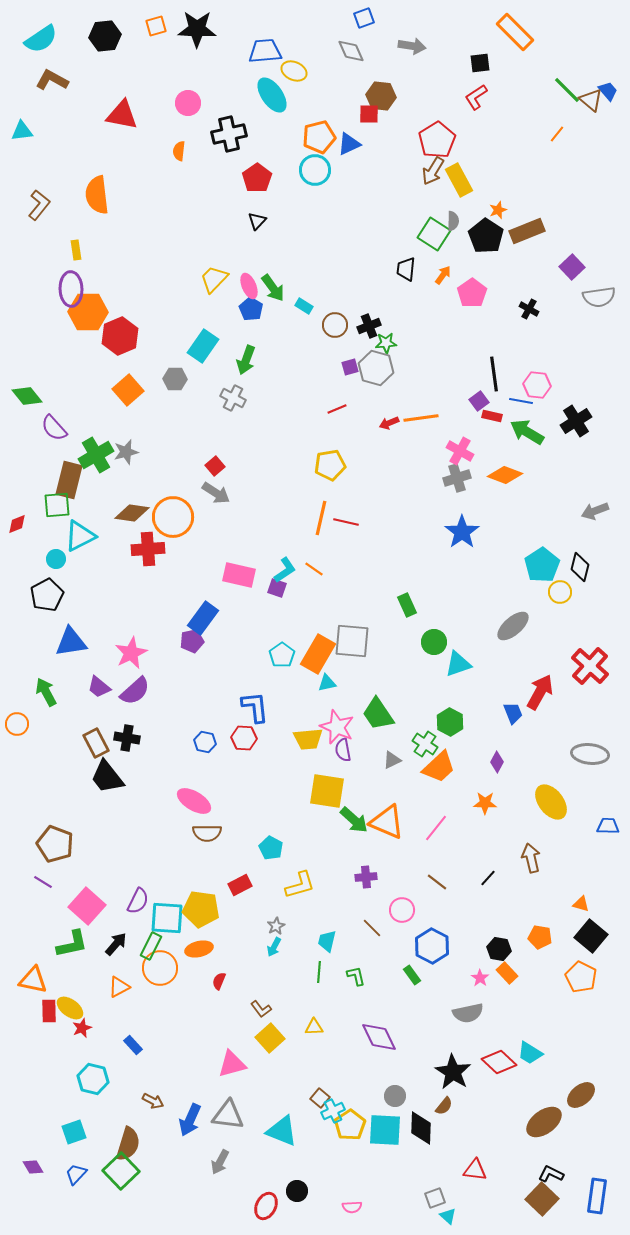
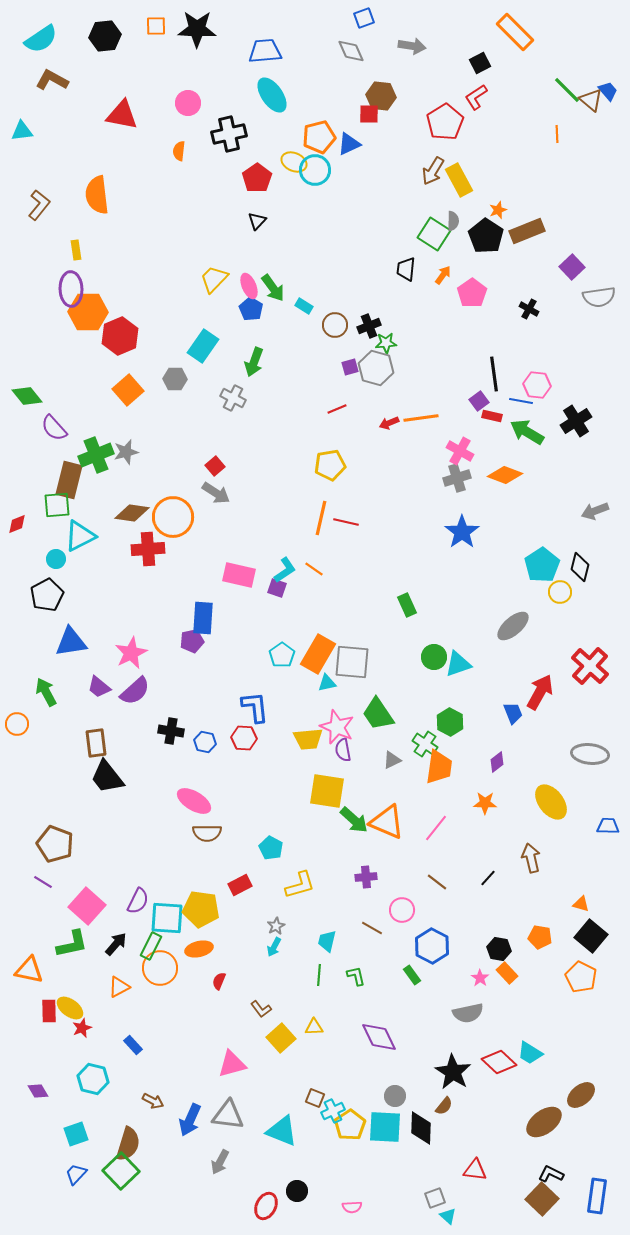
orange square at (156, 26): rotated 15 degrees clockwise
black square at (480, 63): rotated 20 degrees counterclockwise
yellow ellipse at (294, 71): moved 91 px down
orange line at (557, 134): rotated 42 degrees counterclockwise
red pentagon at (437, 140): moved 8 px right, 18 px up
green arrow at (246, 360): moved 8 px right, 2 px down
green cross at (96, 455): rotated 8 degrees clockwise
blue rectangle at (203, 618): rotated 32 degrees counterclockwise
gray square at (352, 641): moved 21 px down
green circle at (434, 642): moved 15 px down
black cross at (127, 738): moved 44 px right, 7 px up
brown rectangle at (96, 743): rotated 20 degrees clockwise
purple diamond at (497, 762): rotated 25 degrees clockwise
orange trapezoid at (439, 767): rotated 39 degrees counterclockwise
brown line at (372, 928): rotated 15 degrees counterclockwise
green line at (319, 972): moved 3 px down
orange triangle at (33, 980): moved 4 px left, 10 px up
yellow square at (270, 1038): moved 11 px right
brown square at (320, 1098): moved 5 px left; rotated 18 degrees counterclockwise
cyan square at (385, 1130): moved 3 px up
cyan square at (74, 1132): moved 2 px right, 2 px down
purple diamond at (33, 1167): moved 5 px right, 76 px up
